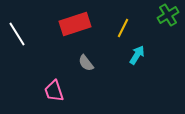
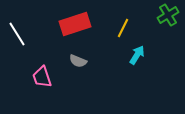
gray semicircle: moved 8 px left, 2 px up; rotated 30 degrees counterclockwise
pink trapezoid: moved 12 px left, 14 px up
